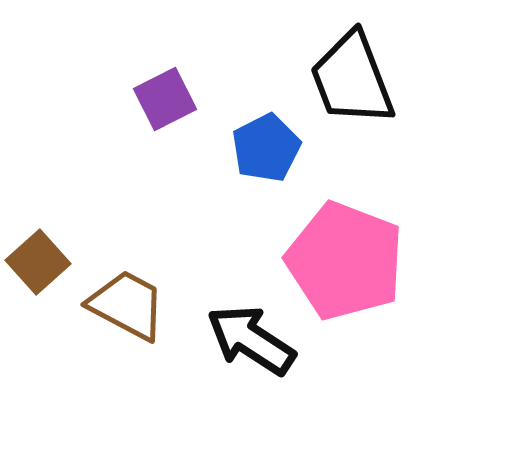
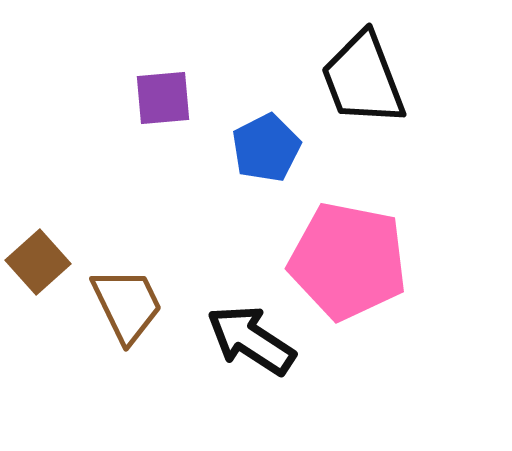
black trapezoid: moved 11 px right
purple square: moved 2 px left, 1 px up; rotated 22 degrees clockwise
pink pentagon: moved 3 px right; rotated 10 degrees counterclockwise
brown trapezoid: rotated 36 degrees clockwise
